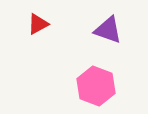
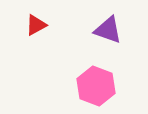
red triangle: moved 2 px left, 1 px down
